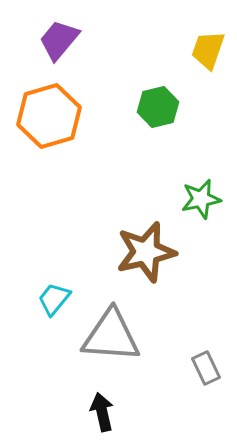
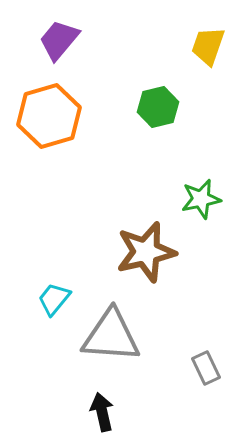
yellow trapezoid: moved 4 px up
